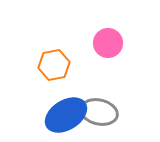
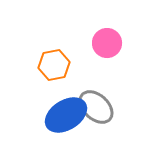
pink circle: moved 1 px left
gray ellipse: moved 3 px left, 5 px up; rotated 30 degrees clockwise
